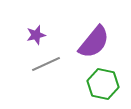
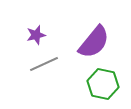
gray line: moved 2 px left
